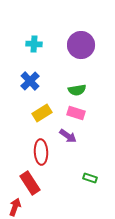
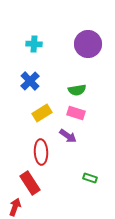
purple circle: moved 7 px right, 1 px up
